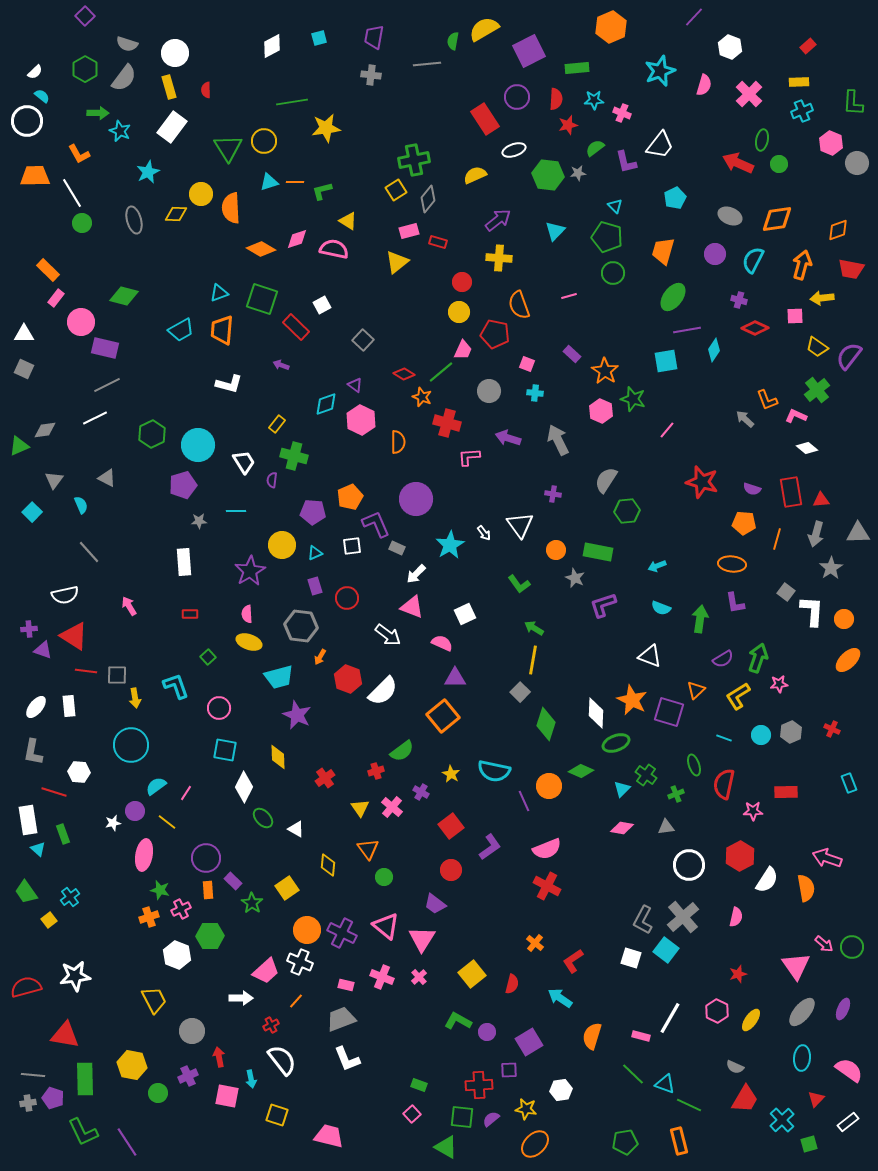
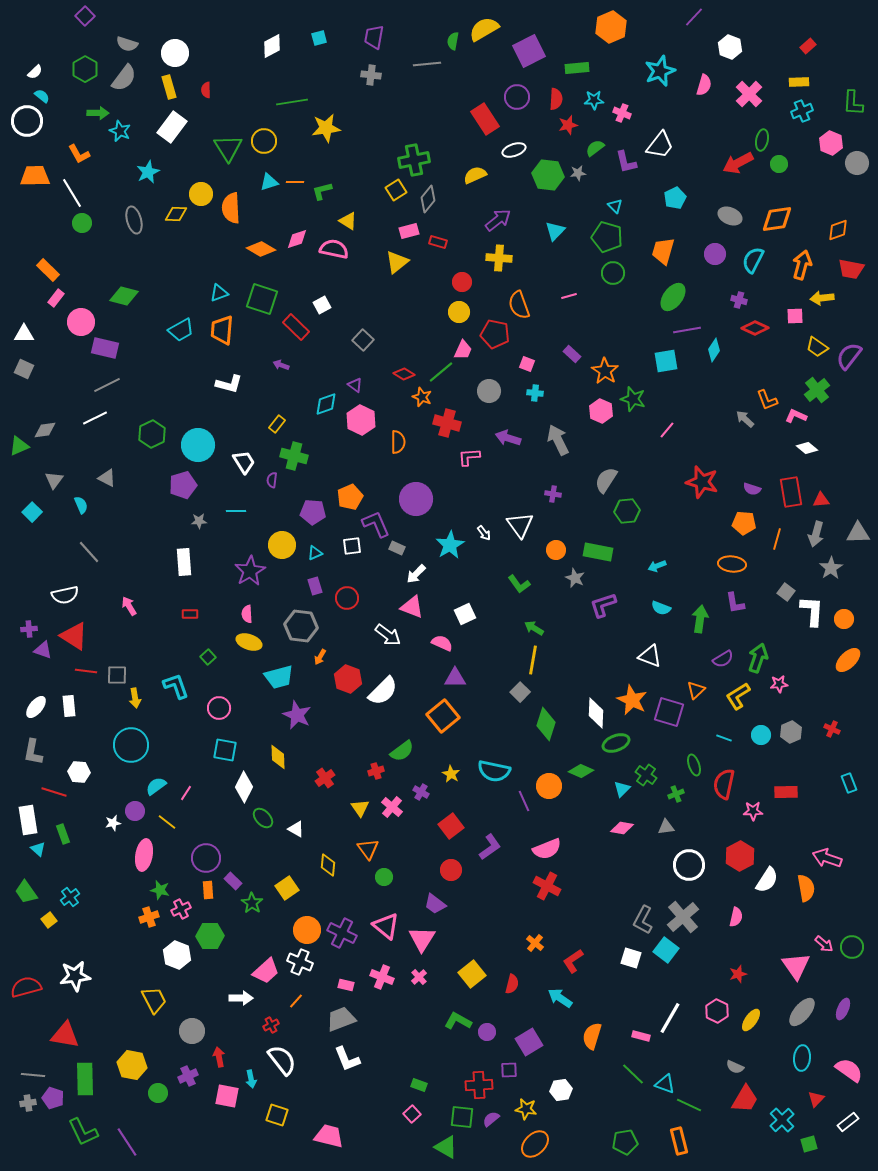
red arrow at (738, 163): rotated 52 degrees counterclockwise
